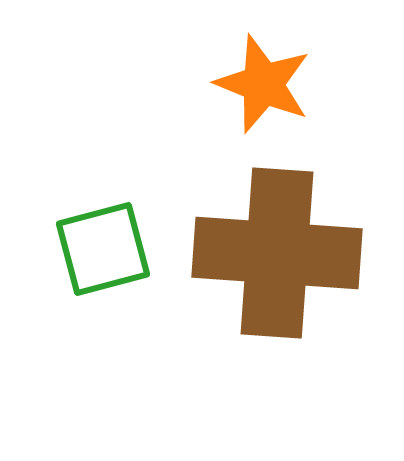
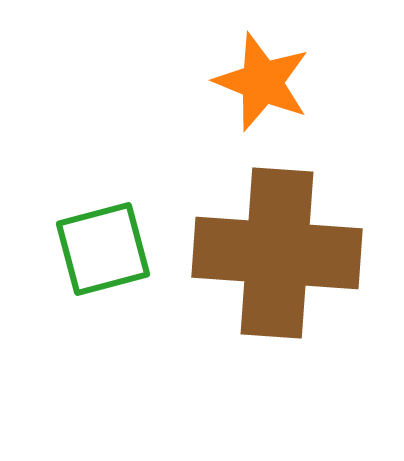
orange star: moved 1 px left, 2 px up
